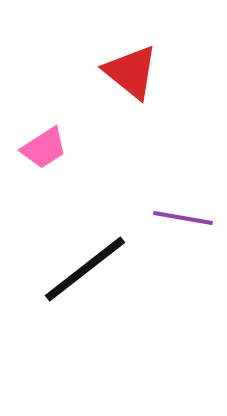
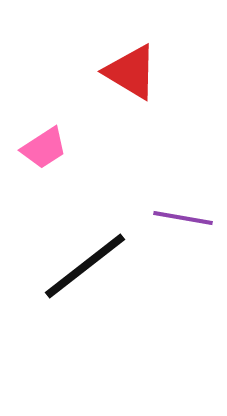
red triangle: rotated 8 degrees counterclockwise
black line: moved 3 px up
